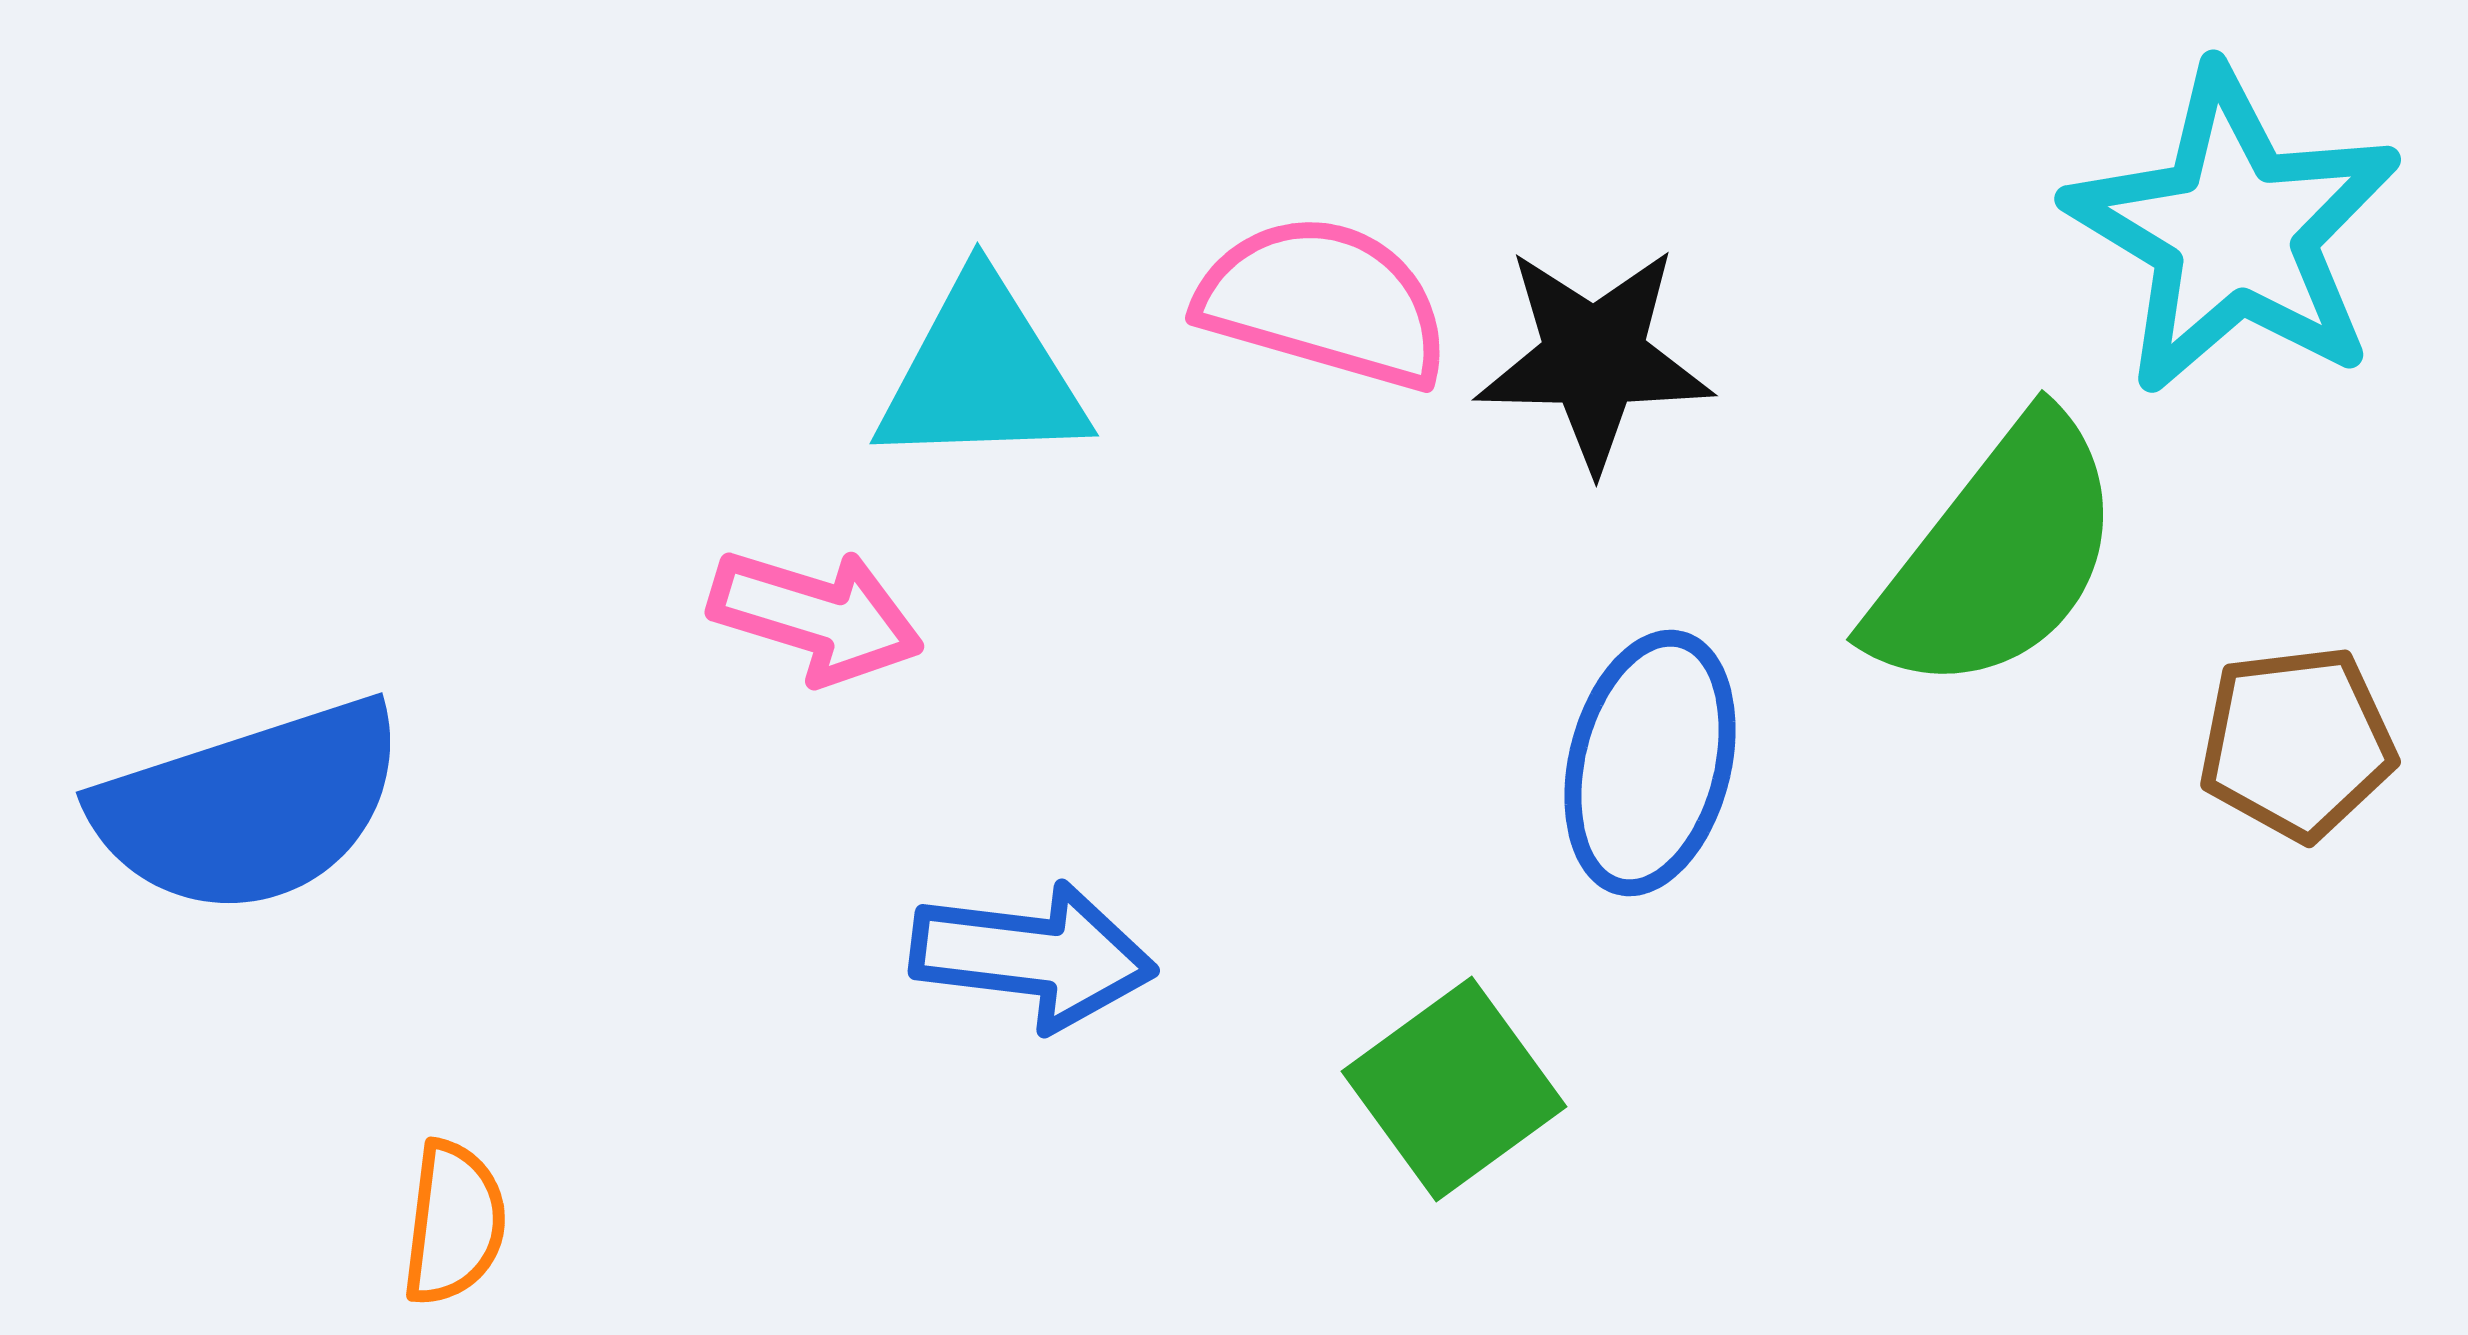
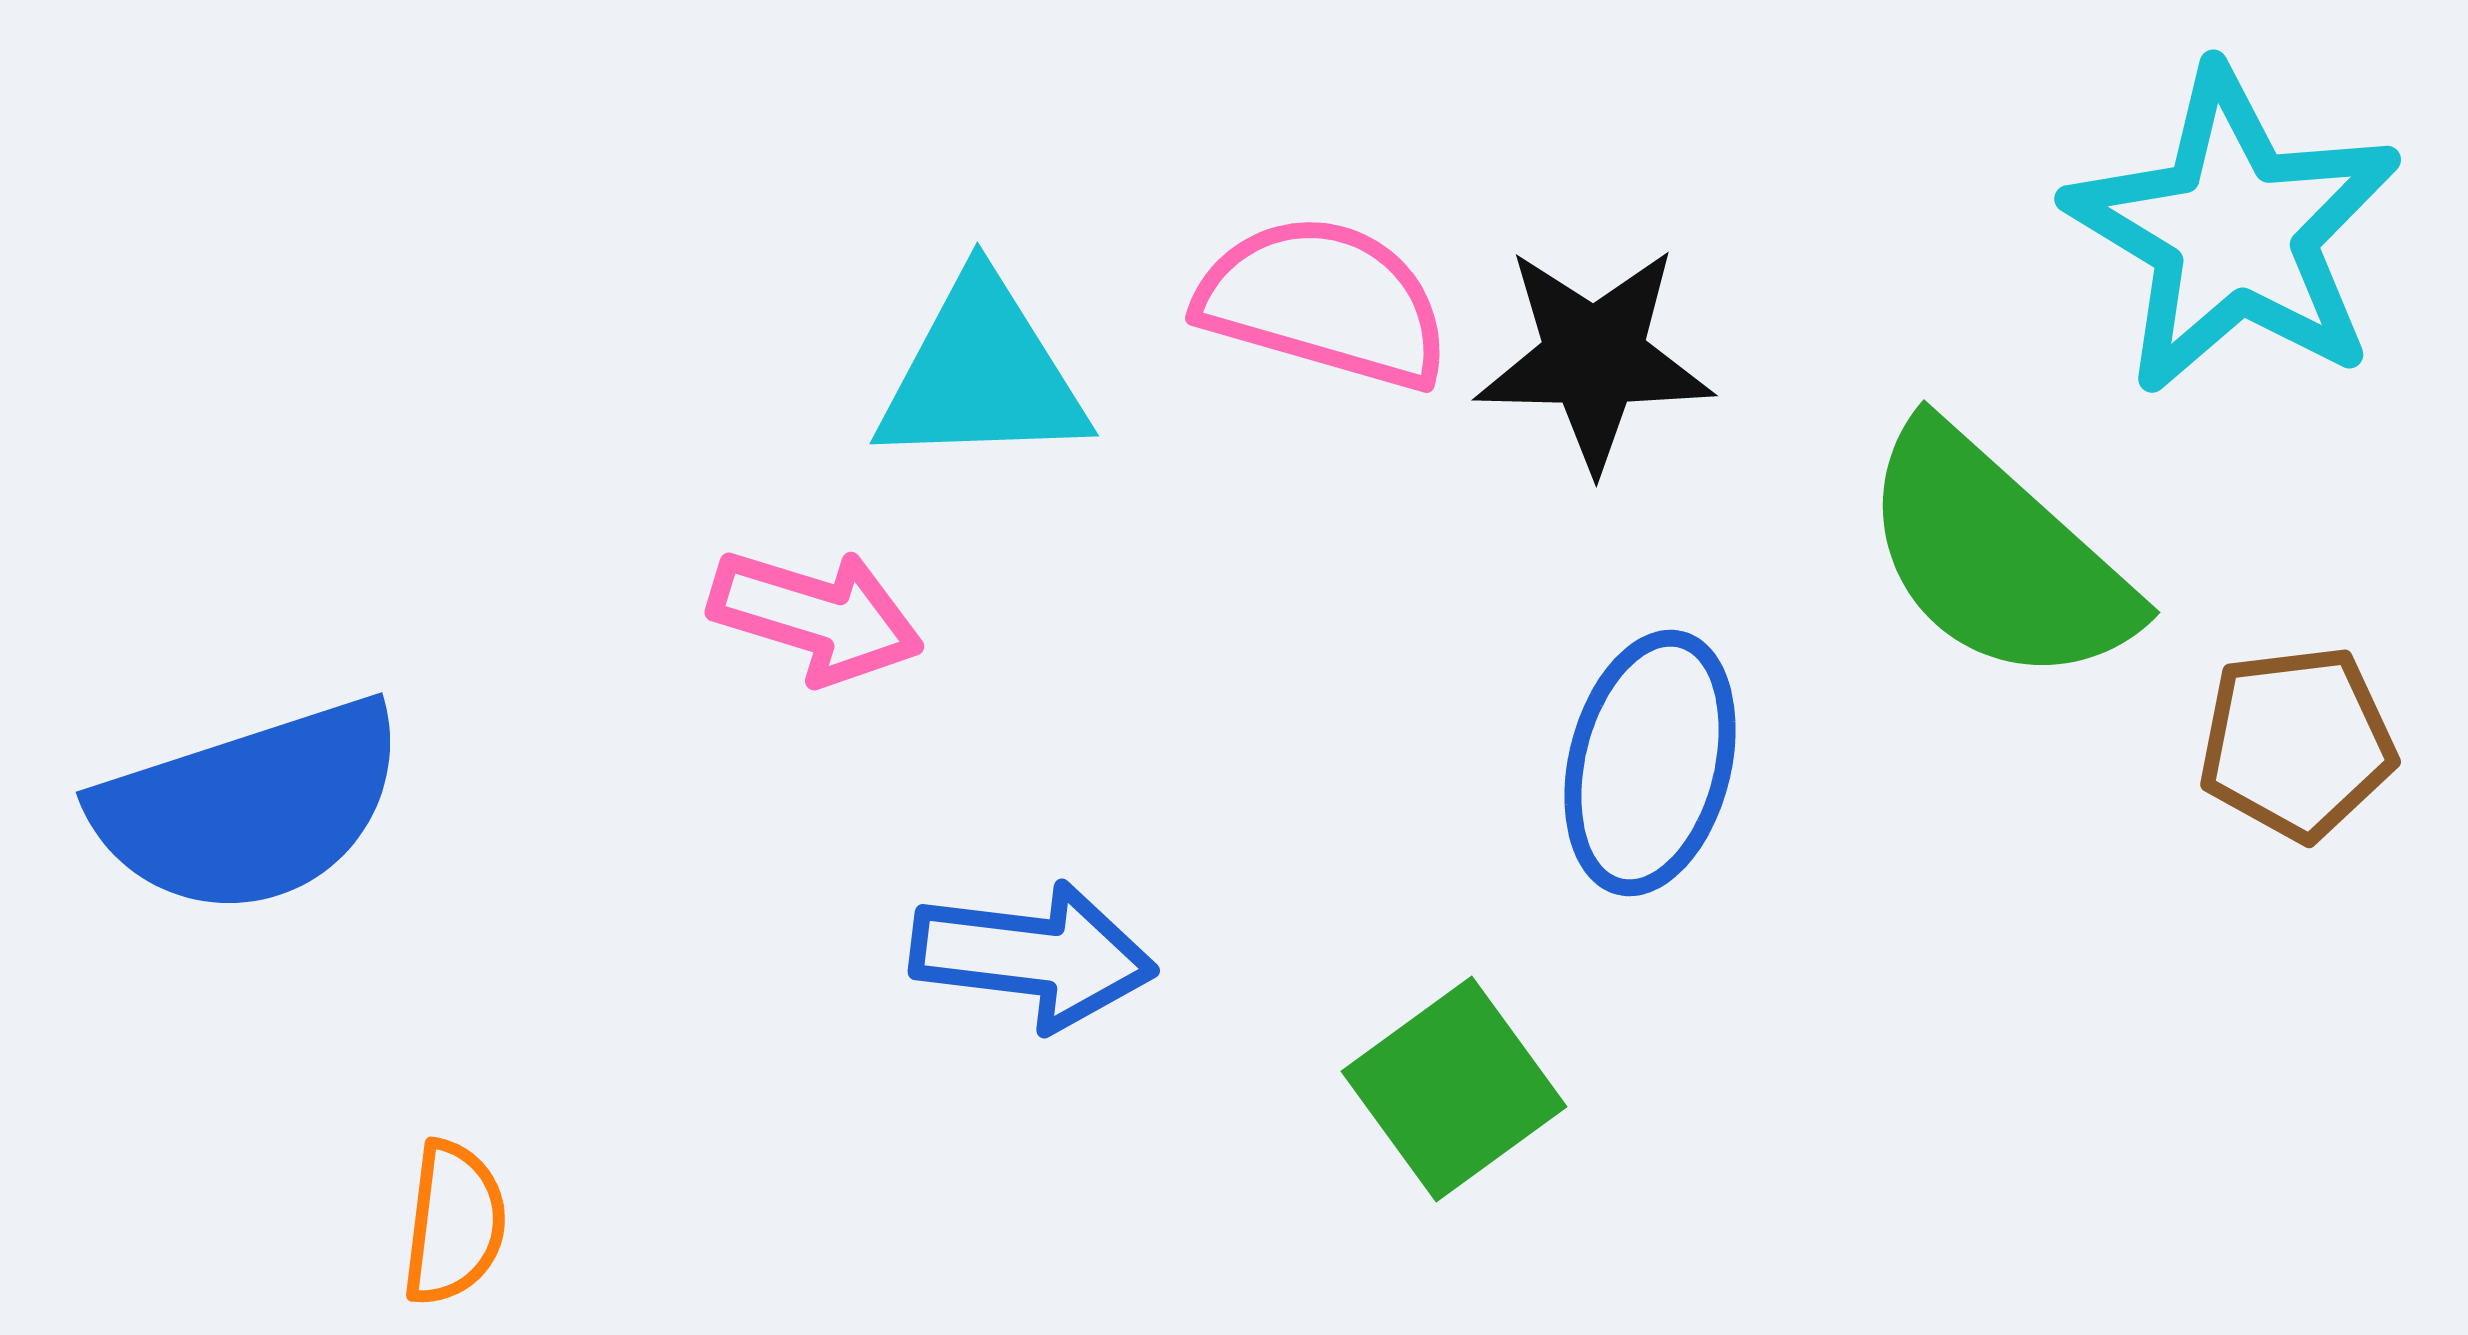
green semicircle: rotated 94 degrees clockwise
